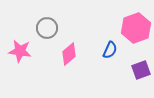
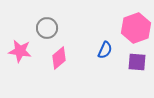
blue semicircle: moved 5 px left
pink diamond: moved 10 px left, 4 px down
purple square: moved 4 px left, 8 px up; rotated 24 degrees clockwise
